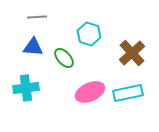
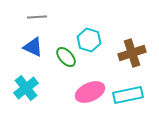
cyan hexagon: moved 6 px down
blue triangle: rotated 20 degrees clockwise
brown cross: rotated 24 degrees clockwise
green ellipse: moved 2 px right, 1 px up
cyan cross: rotated 30 degrees counterclockwise
cyan rectangle: moved 2 px down
